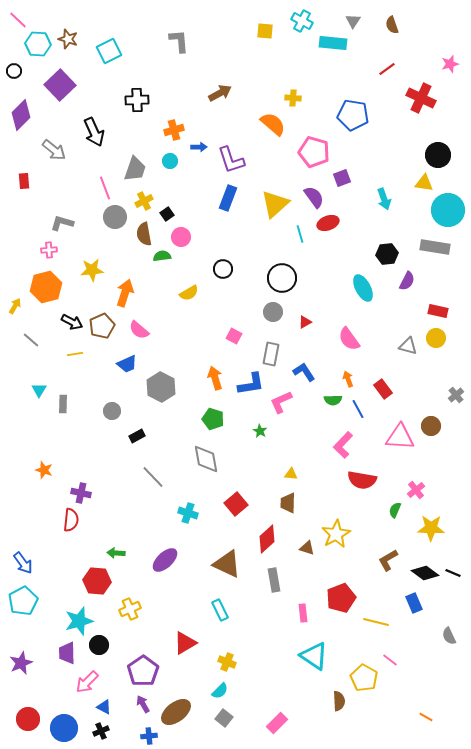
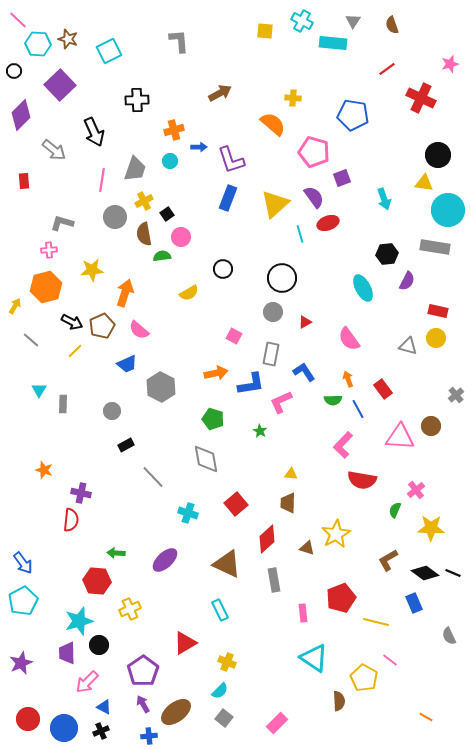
pink line at (105, 188): moved 3 px left, 8 px up; rotated 30 degrees clockwise
yellow line at (75, 354): moved 3 px up; rotated 35 degrees counterclockwise
orange arrow at (215, 378): moved 1 px right, 5 px up; rotated 95 degrees clockwise
black rectangle at (137, 436): moved 11 px left, 9 px down
cyan triangle at (314, 656): moved 2 px down
